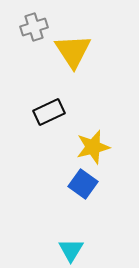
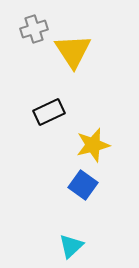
gray cross: moved 2 px down
yellow star: moved 2 px up
blue square: moved 1 px down
cyan triangle: moved 4 px up; rotated 16 degrees clockwise
